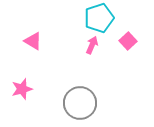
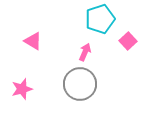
cyan pentagon: moved 1 px right, 1 px down
pink arrow: moved 7 px left, 7 px down
gray circle: moved 19 px up
